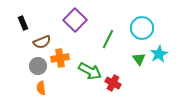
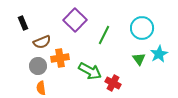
green line: moved 4 px left, 4 px up
